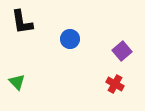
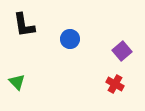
black L-shape: moved 2 px right, 3 px down
